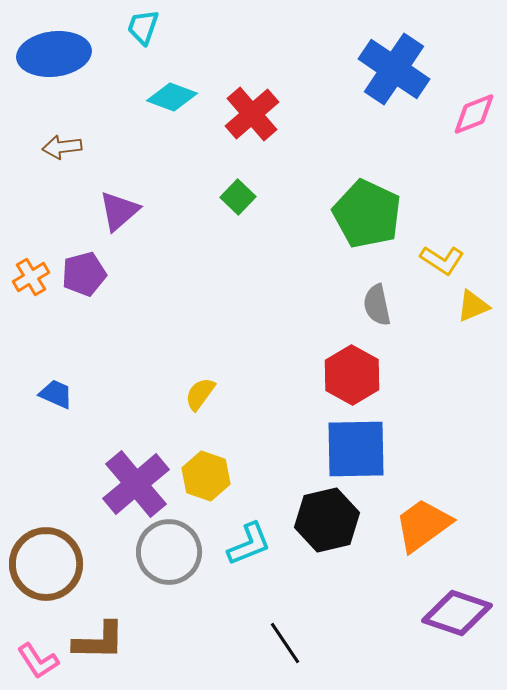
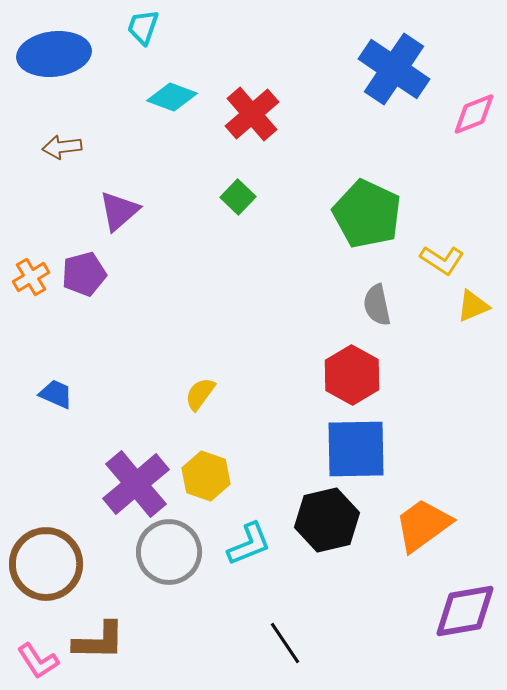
purple diamond: moved 8 px right, 2 px up; rotated 28 degrees counterclockwise
